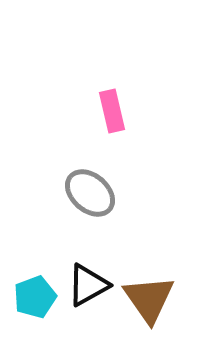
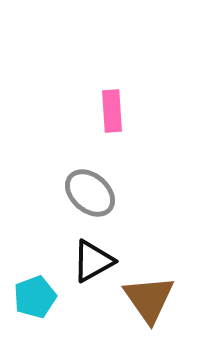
pink rectangle: rotated 9 degrees clockwise
black triangle: moved 5 px right, 24 px up
